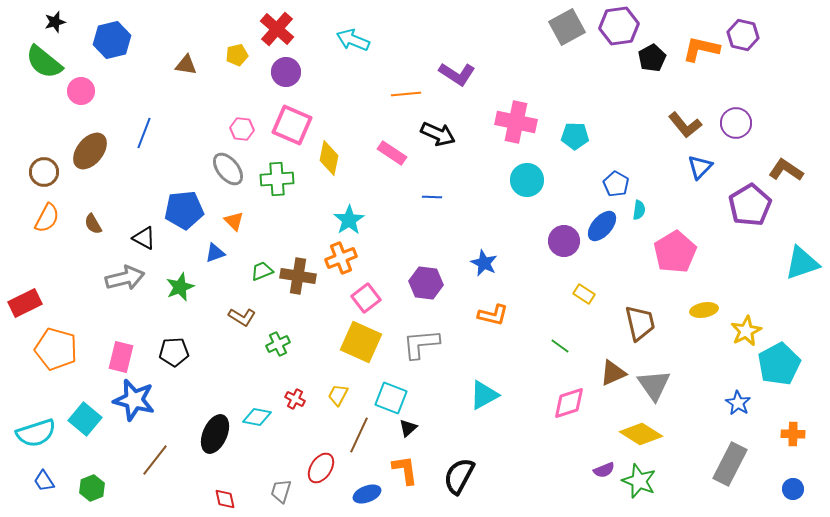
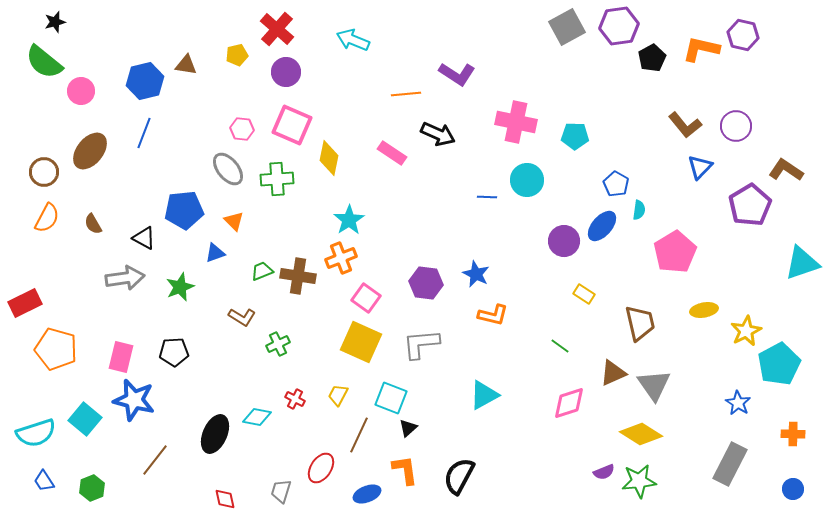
blue hexagon at (112, 40): moved 33 px right, 41 px down
purple circle at (736, 123): moved 3 px down
blue line at (432, 197): moved 55 px right
blue star at (484, 263): moved 8 px left, 11 px down
gray arrow at (125, 278): rotated 6 degrees clockwise
pink square at (366, 298): rotated 16 degrees counterclockwise
purple semicircle at (604, 470): moved 2 px down
green star at (639, 481): rotated 28 degrees counterclockwise
